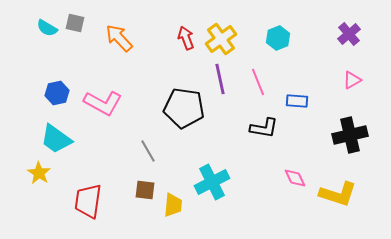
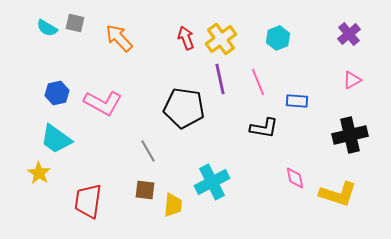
pink diamond: rotated 15 degrees clockwise
